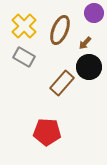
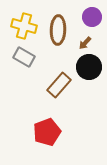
purple circle: moved 2 px left, 4 px down
yellow cross: rotated 30 degrees counterclockwise
brown ellipse: moved 2 px left; rotated 20 degrees counterclockwise
brown rectangle: moved 3 px left, 2 px down
red pentagon: rotated 24 degrees counterclockwise
